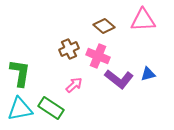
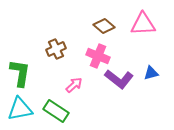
pink triangle: moved 4 px down
brown cross: moved 13 px left
blue triangle: moved 3 px right, 1 px up
green rectangle: moved 5 px right, 3 px down
